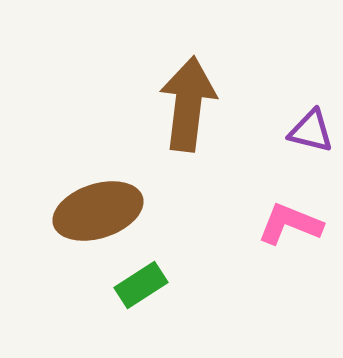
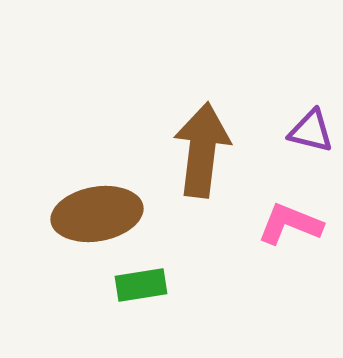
brown arrow: moved 14 px right, 46 px down
brown ellipse: moved 1 px left, 3 px down; rotated 8 degrees clockwise
green rectangle: rotated 24 degrees clockwise
